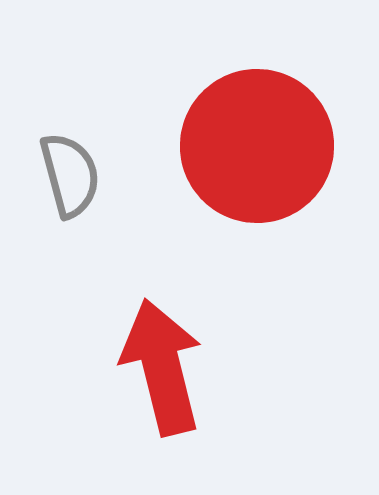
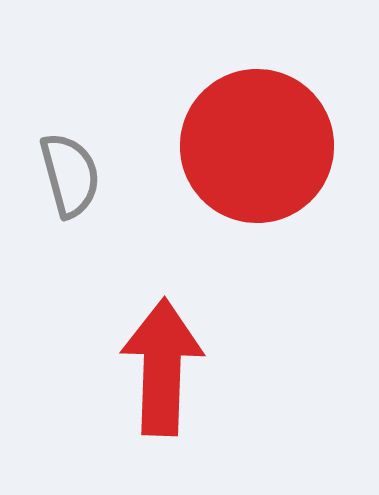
red arrow: rotated 16 degrees clockwise
